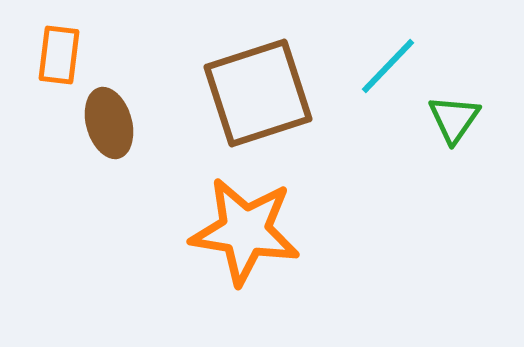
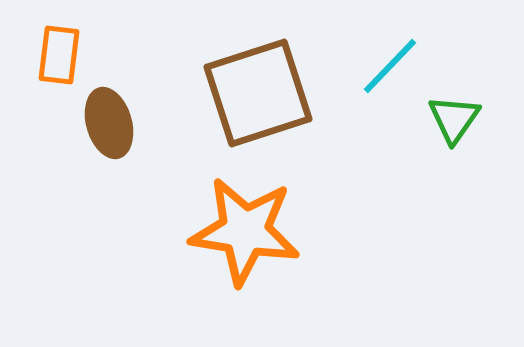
cyan line: moved 2 px right
